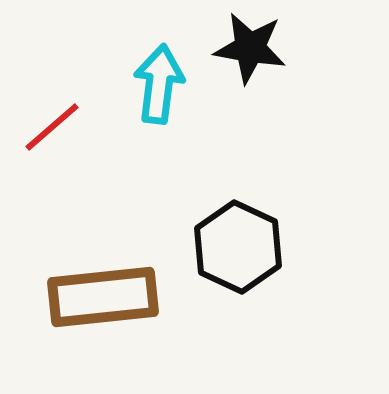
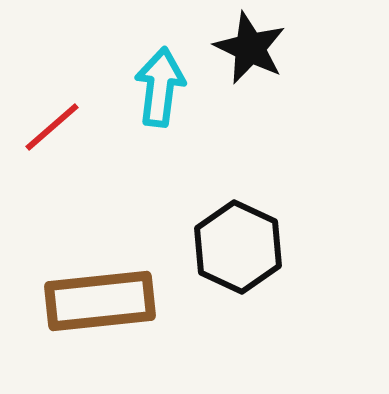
black star: rotated 16 degrees clockwise
cyan arrow: moved 1 px right, 3 px down
brown rectangle: moved 3 px left, 4 px down
